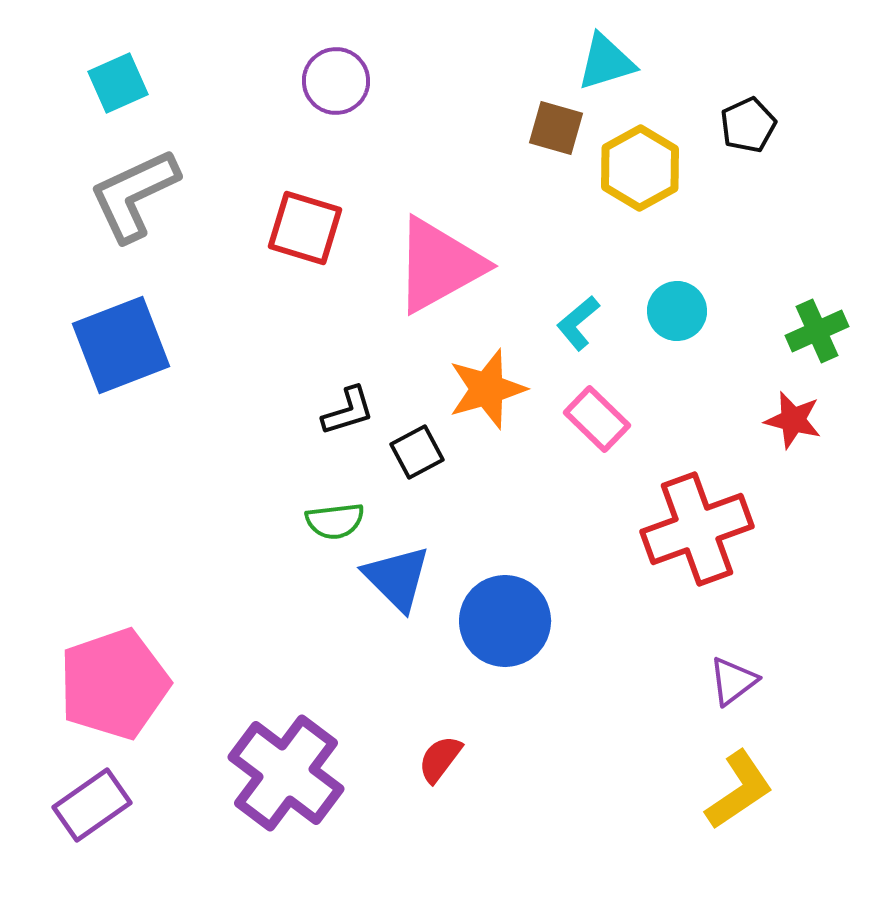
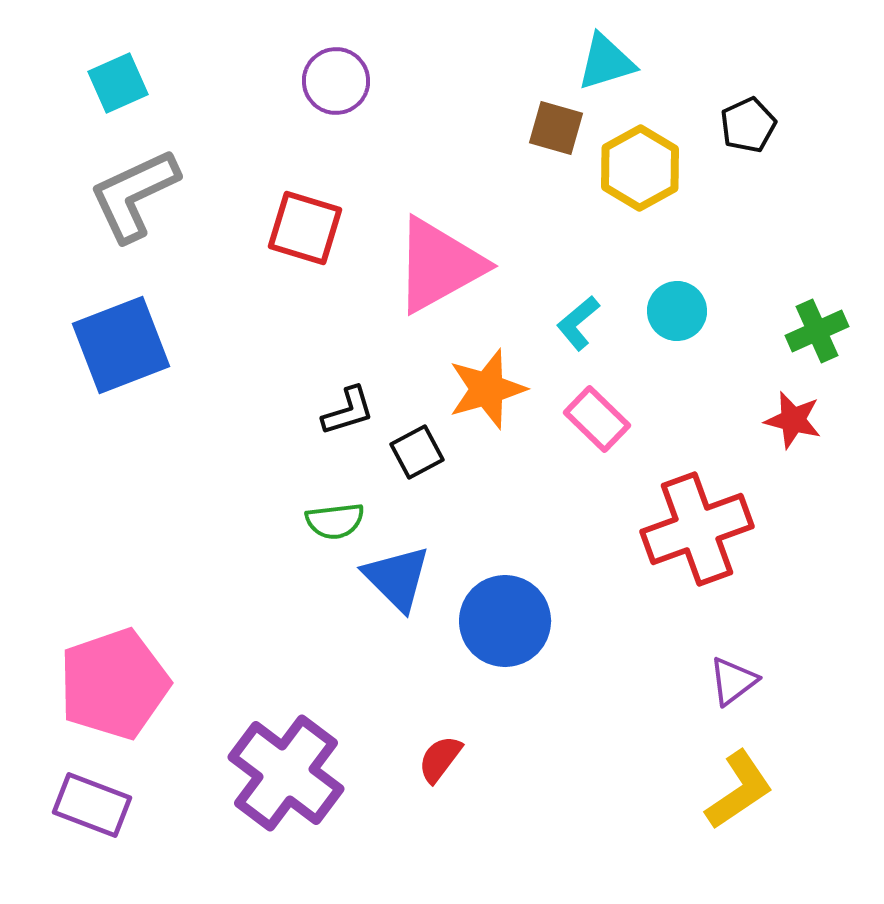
purple rectangle: rotated 56 degrees clockwise
